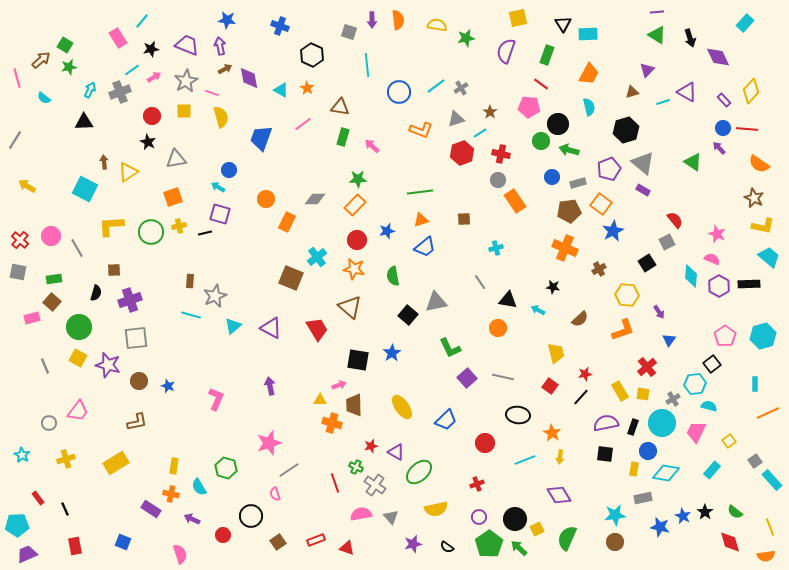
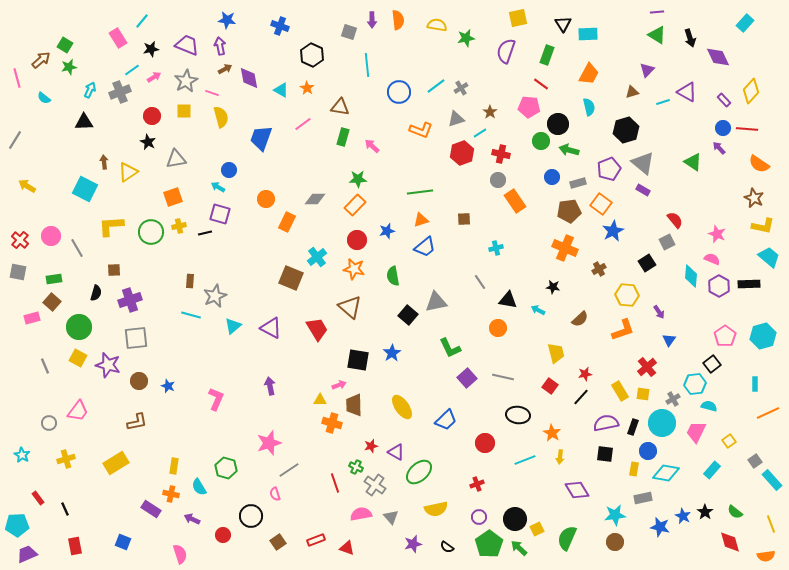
purple diamond at (559, 495): moved 18 px right, 5 px up
yellow line at (770, 527): moved 1 px right, 3 px up
